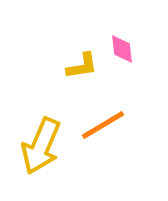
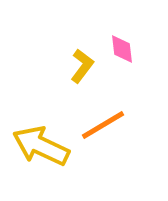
yellow L-shape: rotated 44 degrees counterclockwise
yellow arrow: rotated 92 degrees clockwise
